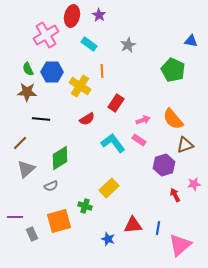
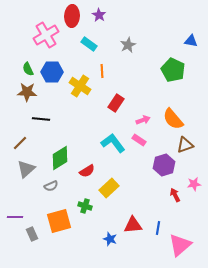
red ellipse: rotated 10 degrees counterclockwise
red semicircle: moved 52 px down
blue star: moved 2 px right
